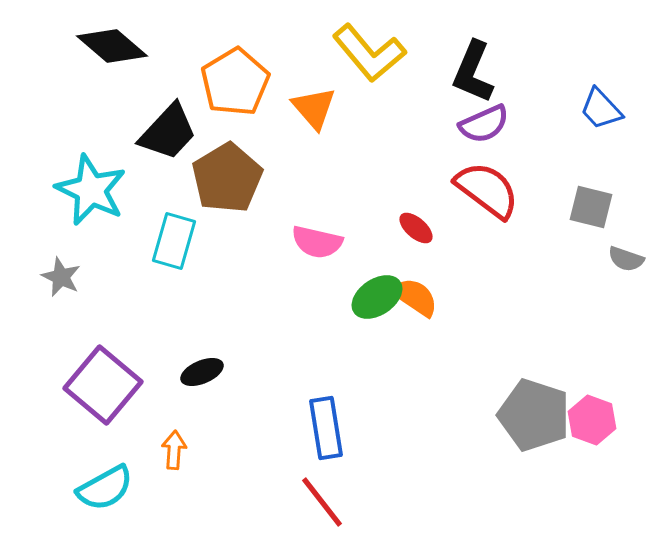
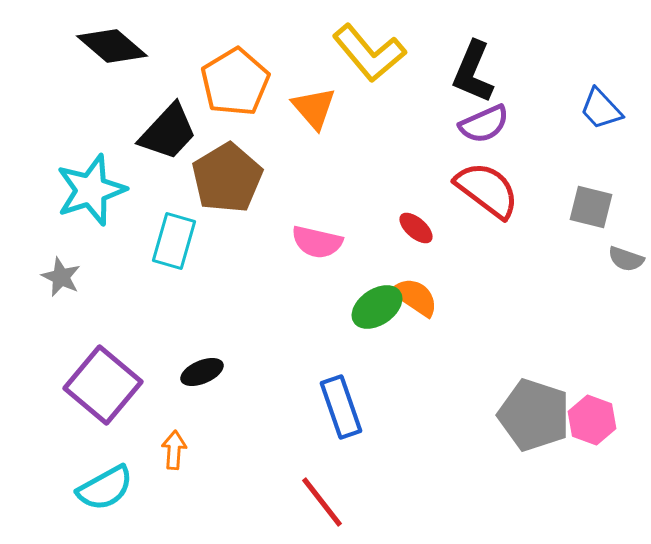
cyan star: rotated 28 degrees clockwise
green ellipse: moved 10 px down
blue rectangle: moved 15 px right, 21 px up; rotated 10 degrees counterclockwise
